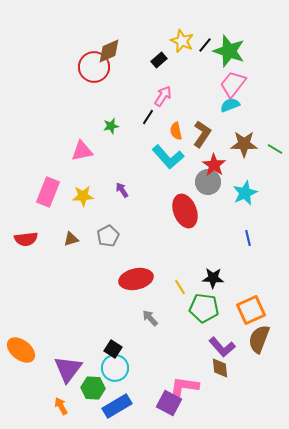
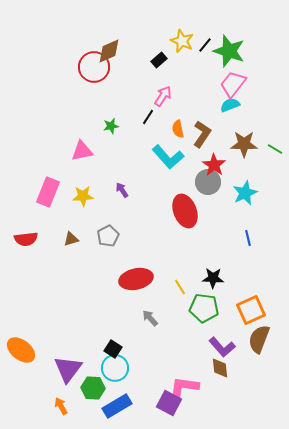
orange semicircle at (176, 131): moved 2 px right, 2 px up
